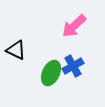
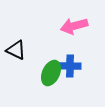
pink arrow: rotated 28 degrees clockwise
blue cross: moved 3 px left; rotated 30 degrees clockwise
